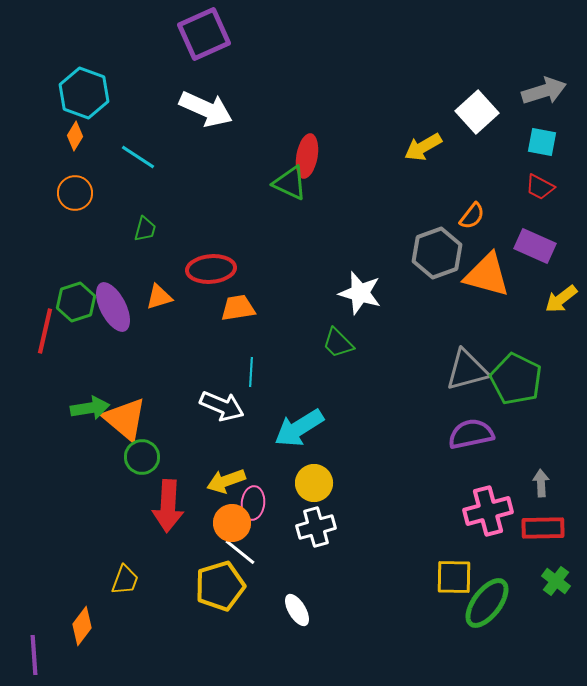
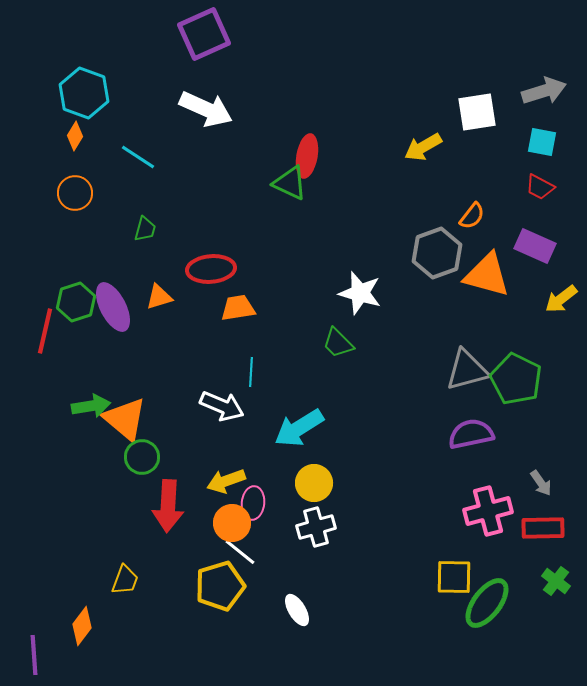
white square at (477, 112): rotated 33 degrees clockwise
green arrow at (90, 408): moved 1 px right, 2 px up
gray arrow at (541, 483): rotated 148 degrees clockwise
